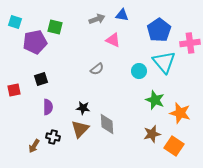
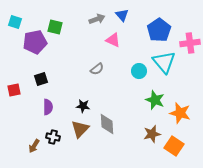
blue triangle: rotated 40 degrees clockwise
black star: moved 2 px up
